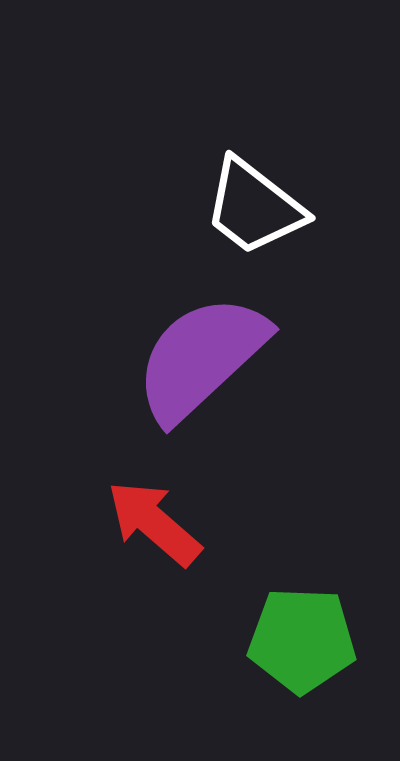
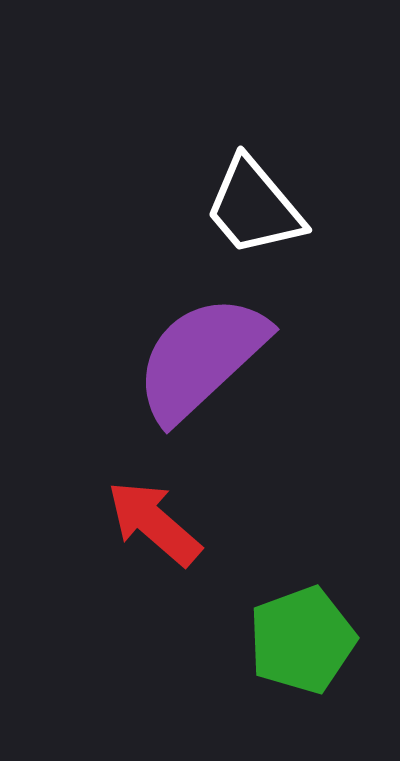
white trapezoid: rotated 12 degrees clockwise
green pentagon: rotated 22 degrees counterclockwise
